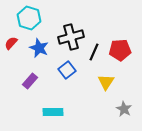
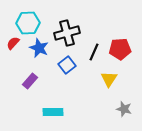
cyan hexagon: moved 1 px left, 5 px down; rotated 20 degrees counterclockwise
black cross: moved 4 px left, 4 px up
red semicircle: moved 2 px right
red pentagon: moved 1 px up
blue square: moved 5 px up
yellow triangle: moved 3 px right, 3 px up
gray star: rotated 14 degrees counterclockwise
